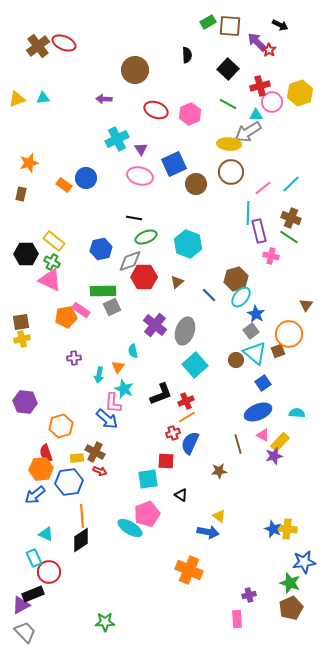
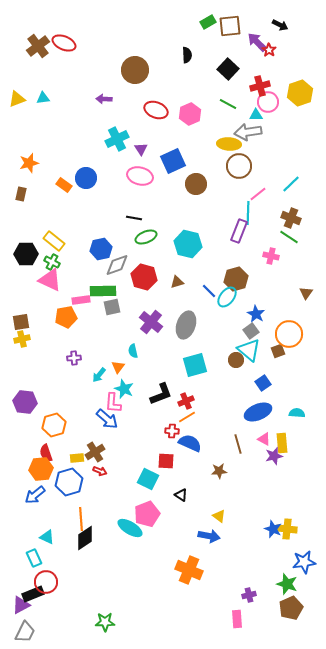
brown square at (230, 26): rotated 10 degrees counterclockwise
pink circle at (272, 102): moved 4 px left
gray arrow at (248, 132): rotated 24 degrees clockwise
blue square at (174, 164): moved 1 px left, 3 px up
brown circle at (231, 172): moved 8 px right, 6 px up
pink line at (263, 188): moved 5 px left, 6 px down
purple rectangle at (259, 231): moved 20 px left; rotated 35 degrees clockwise
cyan hexagon at (188, 244): rotated 8 degrees counterclockwise
gray diamond at (130, 261): moved 13 px left, 4 px down
red hexagon at (144, 277): rotated 15 degrees clockwise
brown triangle at (177, 282): rotated 24 degrees clockwise
blue line at (209, 295): moved 4 px up
cyan ellipse at (241, 297): moved 14 px left
brown triangle at (306, 305): moved 12 px up
gray square at (112, 307): rotated 12 degrees clockwise
pink rectangle at (81, 310): moved 10 px up; rotated 42 degrees counterclockwise
purple cross at (155, 325): moved 4 px left, 3 px up
gray ellipse at (185, 331): moved 1 px right, 6 px up
cyan triangle at (255, 353): moved 6 px left, 3 px up
cyan square at (195, 365): rotated 25 degrees clockwise
cyan arrow at (99, 375): rotated 28 degrees clockwise
orange hexagon at (61, 426): moved 7 px left, 1 px up
red cross at (173, 433): moved 1 px left, 2 px up; rotated 24 degrees clockwise
pink triangle at (263, 435): moved 1 px right, 4 px down
yellow rectangle at (280, 442): moved 2 px right, 1 px down; rotated 48 degrees counterclockwise
blue semicircle at (190, 443): rotated 90 degrees clockwise
brown cross at (95, 452): rotated 30 degrees clockwise
cyan square at (148, 479): rotated 35 degrees clockwise
blue hexagon at (69, 482): rotated 8 degrees counterclockwise
orange line at (82, 516): moved 1 px left, 3 px down
blue arrow at (208, 532): moved 1 px right, 4 px down
cyan triangle at (46, 534): moved 1 px right, 3 px down
black diamond at (81, 540): moved 4 px right, 2 px up
red circle at (49, 572): moved 3 px left, 10 px down
green star at (290, 583): moved 3 px left, 1 px down
gray trapezoid at (25, 632): rotated 70 degrees clockwise
